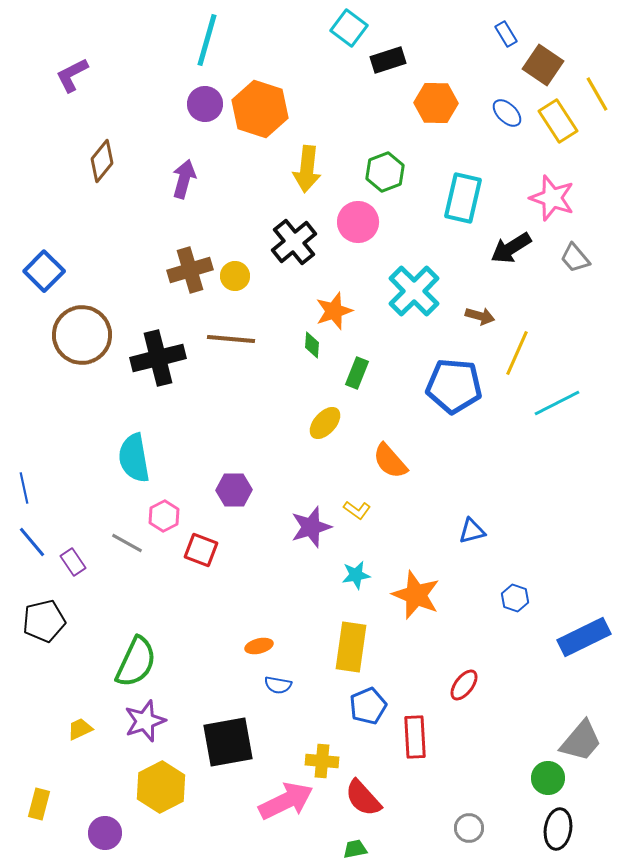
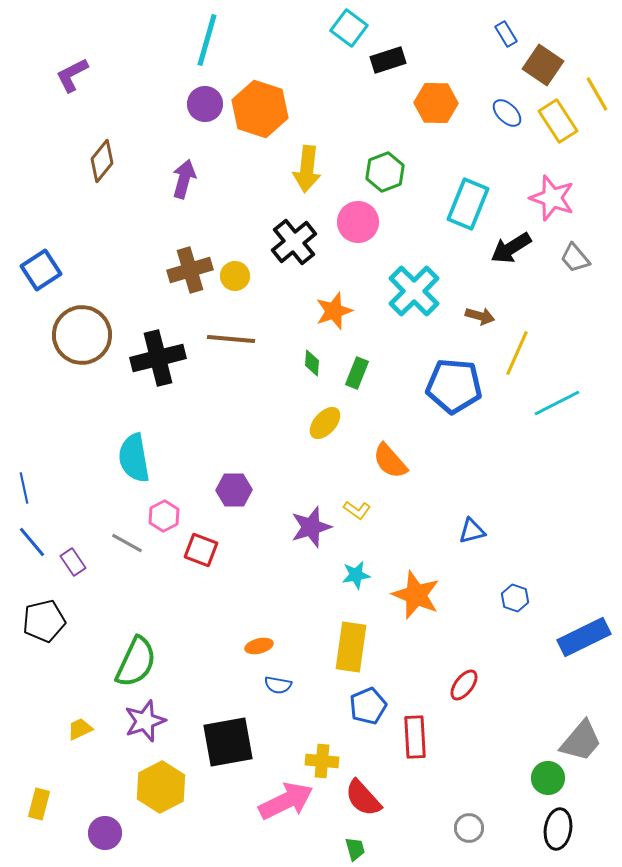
cyan rectangle at (463, 198): moved 5 px right, 6 px down; rotated 9 degrees clockwise
blue square at (44, 271): moved 3 px left, 1 px up; rotated 12 degrees clockwise
green diamond at (312, 345): moved 18 px down
green trapezoid at (355, 849): rotated 85 degrees clockwise
